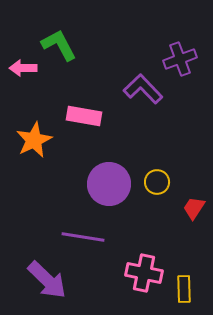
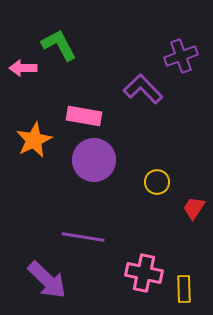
purple cross: moved 1 px right, 3 px up
purple circle: moved 15 px left, 24 px up
